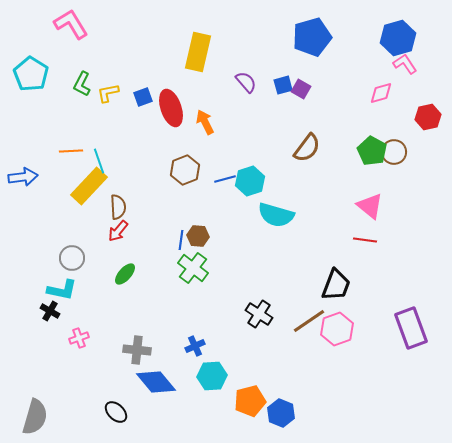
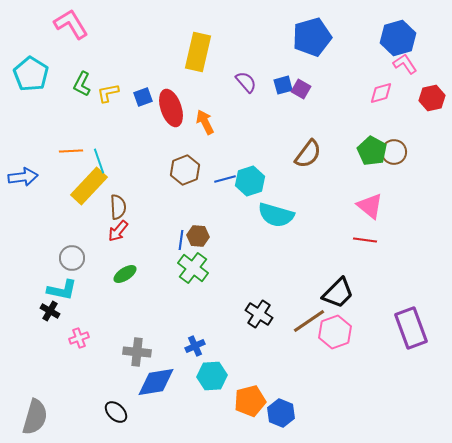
red hexagon at (428, 117): moved 4 px right, 19 px up
brown semicircle at (307, 148): moved 1 px right, 6 px down
green ellipse at (125, 274): rotated 15 degrees clockwise
black trapezoid at (336, 285): moved 2 px right, 8 px down; rotated 24 degrees clockwise
pink hexagon at (337, 329): moved 2 px left, 3 px down
gray cross at (137, 350): moved 2 px down
blue diamond at (156, 382): rotated 60 degrees counterclockwise
